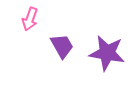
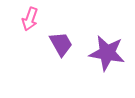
purple trapezoid: moved 1 px left, 2 px up
